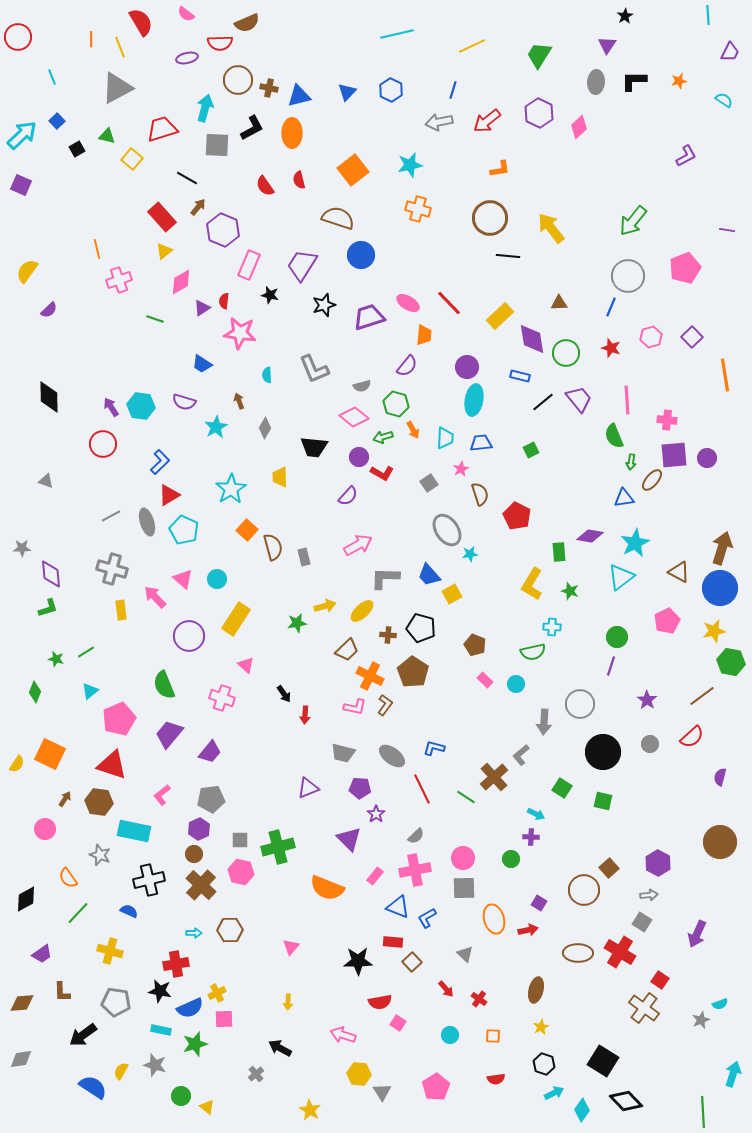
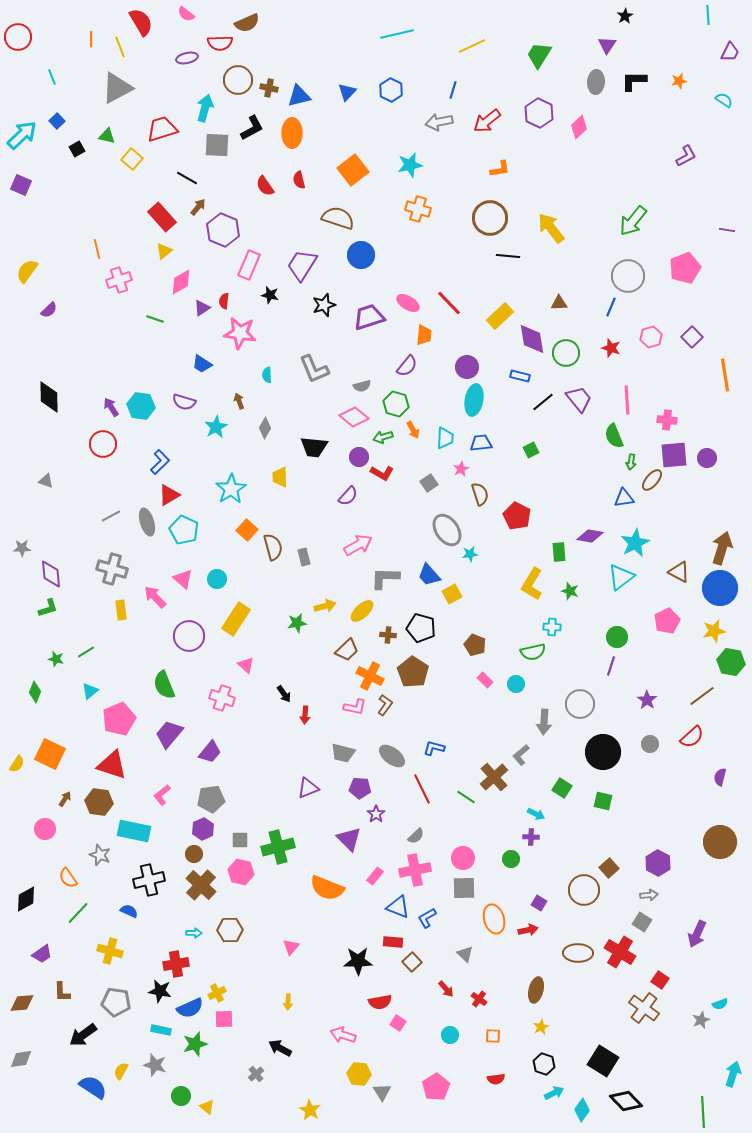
purple hexagon at (199, 829): moved 4 px right
